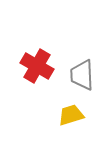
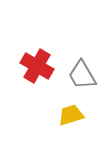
gray trapezoid: rotated 28 degrees counterclockwise
